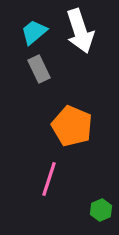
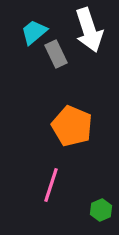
white arrow: moved 9 px right, 1 px up
gray rectangle: moved 17 px right, 15 px up
pink line: moved 2 px right, 6 px down
